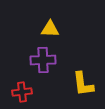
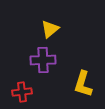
yellow triangle: rotated 42 degrees counterclockwise
yellow L-shape: rotated 24 degrees clockwise
